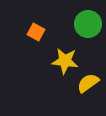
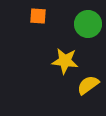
orange square: moved 2 px right, 16 px up; rotated 24 degrees counterclockwise
yellow semicircle: moved 2 px down
